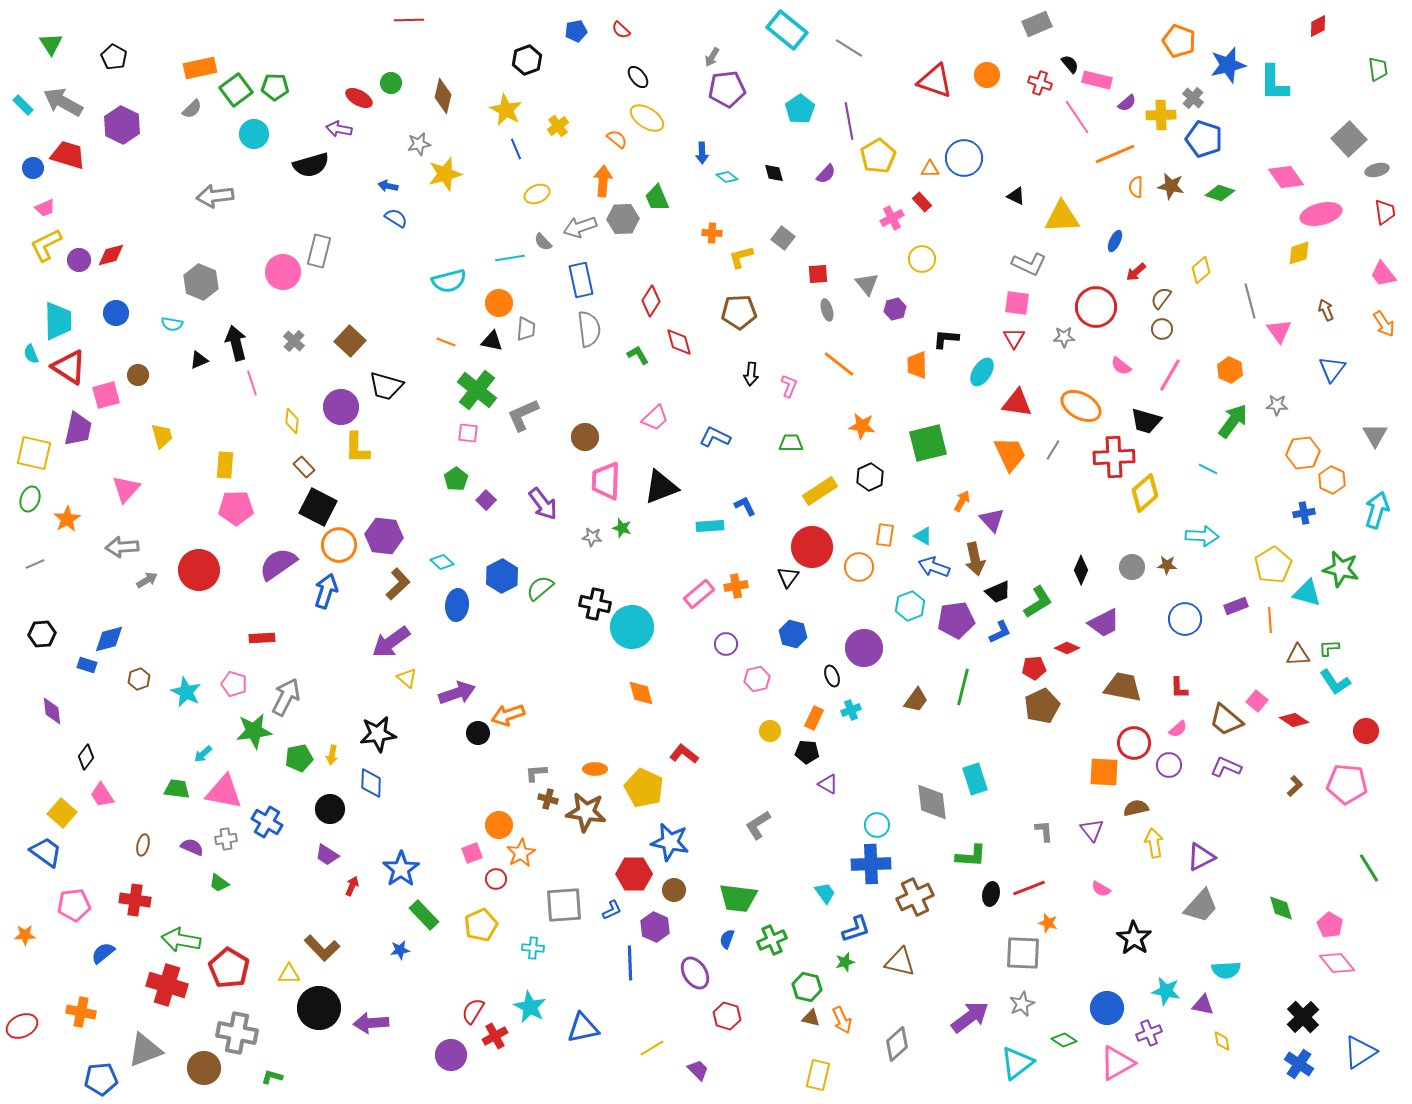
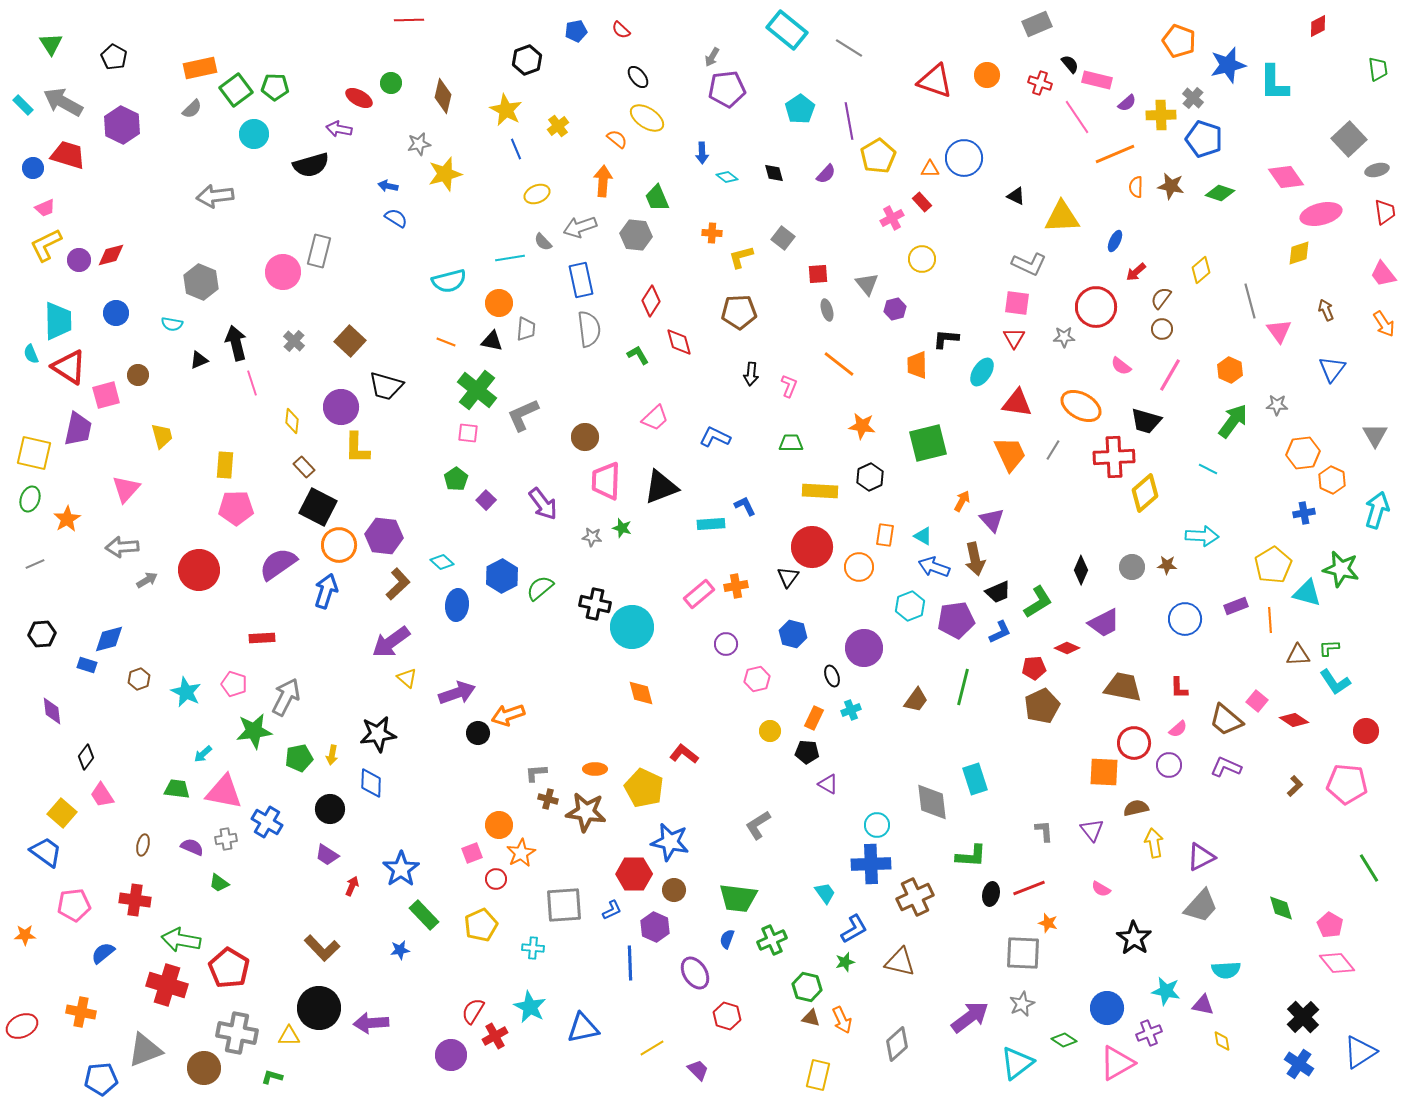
gray hexagon at (623, 219): moved 13 px right, 16 px down; rotated 8 degrees clockwise
yellow rectangle at (820, 491): rotated 36 degrees clockwise
cyan rectangle at (710, 526): moved 1 px right, 2 px up
blue L-shape at (856, 929): moved 2 px left; rotated 12 degrees counterclockwise
yellow triangle at (289, 974): moved 62 px down
